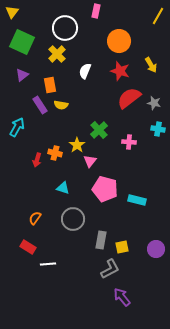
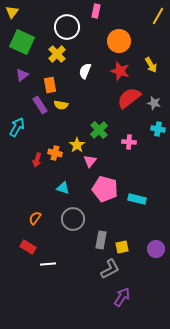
white circle: moved 2 px right, 1 px up
cyan rectangle: moved 1 px up
purple arrow: rotated 72 degrees clockwise
